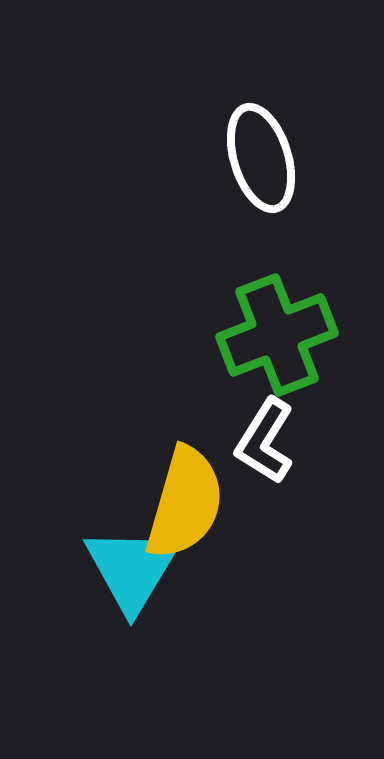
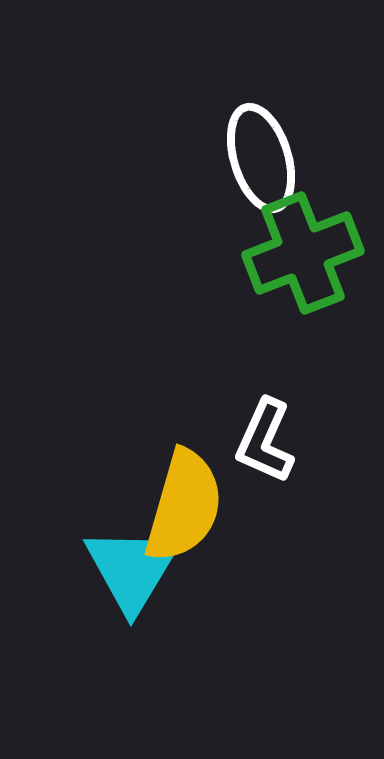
green cross: moved 26 px right, 82 px up
white L-shape: rotated 8 degrees counterclockwise
yellow semicircle: moved 1 px left, 3 px down
